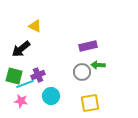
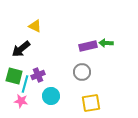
green arrow: moved 8 px right, 22 px up
cyan line: rotated 54 degrees counterclockwise
yellow square: moved 1 px right
